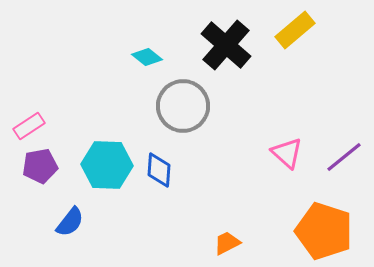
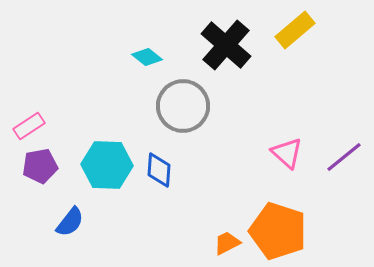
orange pentagon: moved 46 px left
